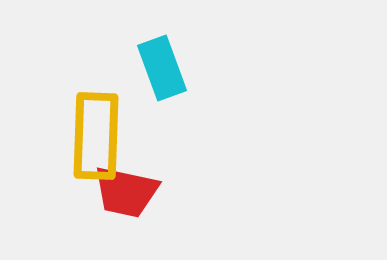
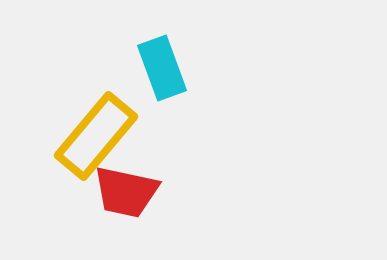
yellow rectangle: rotated 38 degrees clockwise
